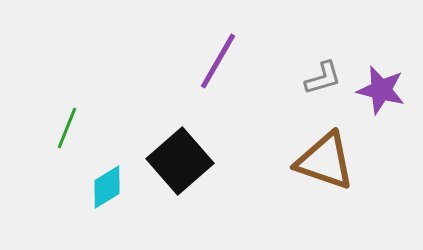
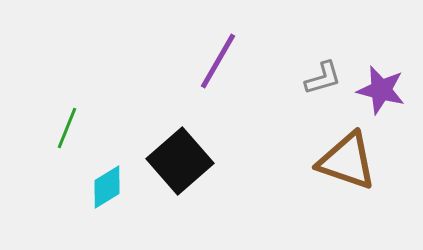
brown triangle: moved 22 px right
